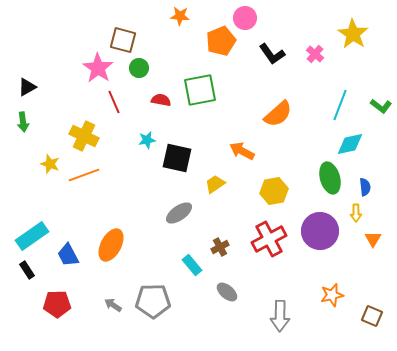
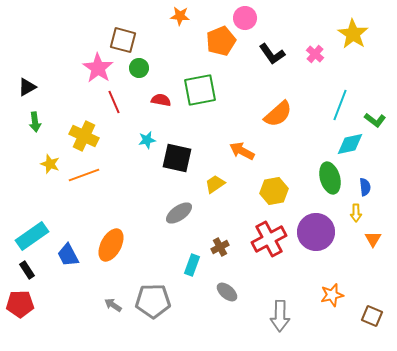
green L-shape at (381, 106): moved 6 px left, 14 px down
green arrow at (23, 122): moved 12 px right
purple circle at (320, 231): moved 4 px left, 1 px down
cyan rectangle at (192, 265): rotated 60 degrees clockwise
red pentagon at (57, 304): moved 37 px left
